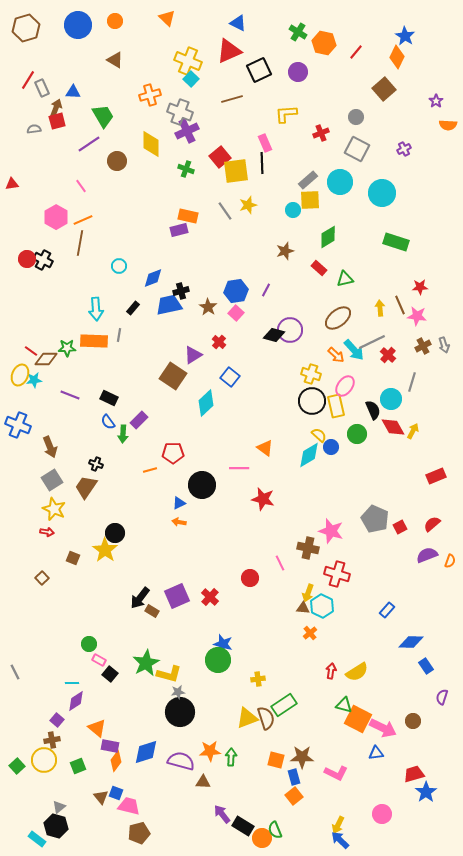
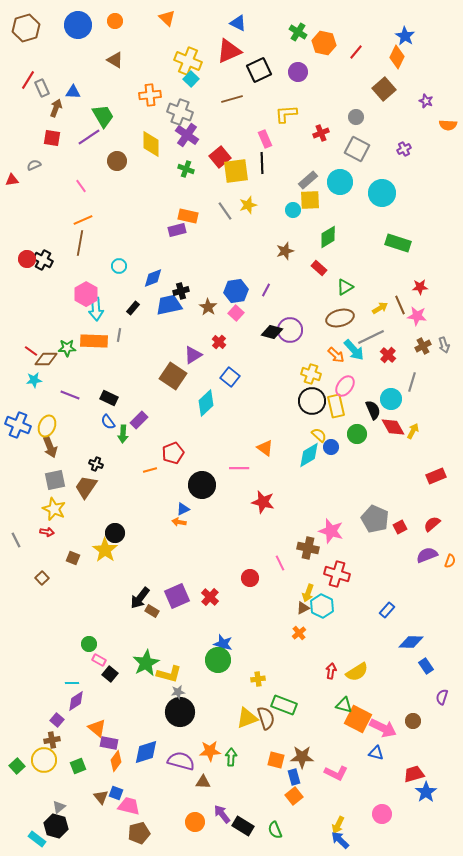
orange cross at (150, 95): rotated 10 degrees clockwise
purple star at (436, 101): moved 10 px left; rotated 16 degrees counterclockwise
red square at (57, 121): moved 5 px left, 17 px down; rotated 24 degrees clockwise
gray semicircle at (34, 129): moved 36 px down; rotated 16 degrees counterclockwise
purple cross at (187, 131): moved 4 px down; rotated 30 degrees counterclockwise
pink rectangle at (265, 143): moved 4 px up
purple line at (89, 144): moved 7 px up
red triangle at (12, 184): moved 4 px up
pink hexagon at (56, 217): moved 30 px right, 77 px down
purple rectangle at (179, 230): moved 2 px left
green rectangle at (396, 242): moved 2 px right, 1 px down
green triangle at (345, 279): moved 8 px down; rotated 18 degrees counterclockwise
yellow arrow at (380, 308): rotated 63 degrees clockwise
brown ellipse at (338, 318): moved 2 px right; rotated 24 degrees clockwise
black diamond at (274, 335): moved 2 px left, 3 px up
gray line at (372, 342): moved 1 px left, 5 px up
yellow ellipse at (20, 375): moved 27 px right, 51 px down
red pentagon at (173, 453): rotated 20 degrees counterclockwise
gray square at (52, 480): moved 3 px right; rotated 20 degrees clockwise
red star at (263, 499): moved 3 px down
blue triangle at (179, 503): moved 4 px right, 6 px down
brown triangle at (303, 608): rotated 32 degrees counterclockwise
orange cross at (310, 633): moved 11 px left
gray line at (15, 672): moved 1 px right, 132 px up
green rectangle at (284, 705): rotated 55 degrees clockwise
purple rectangle at (110, 746): moved 1 px left, 3 px up
blue triangle at (376, 753): rotated 21 degrees clockwise
orange circle at (262, 838): moved 67 px left, 16 px up
